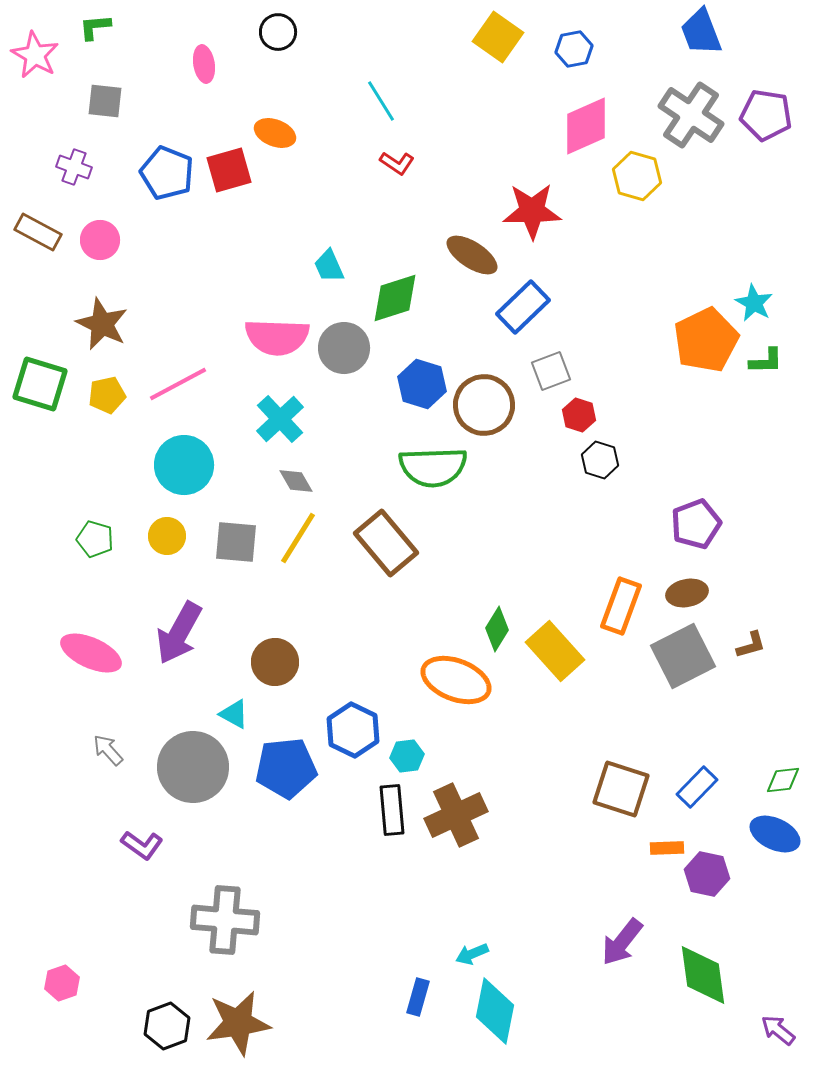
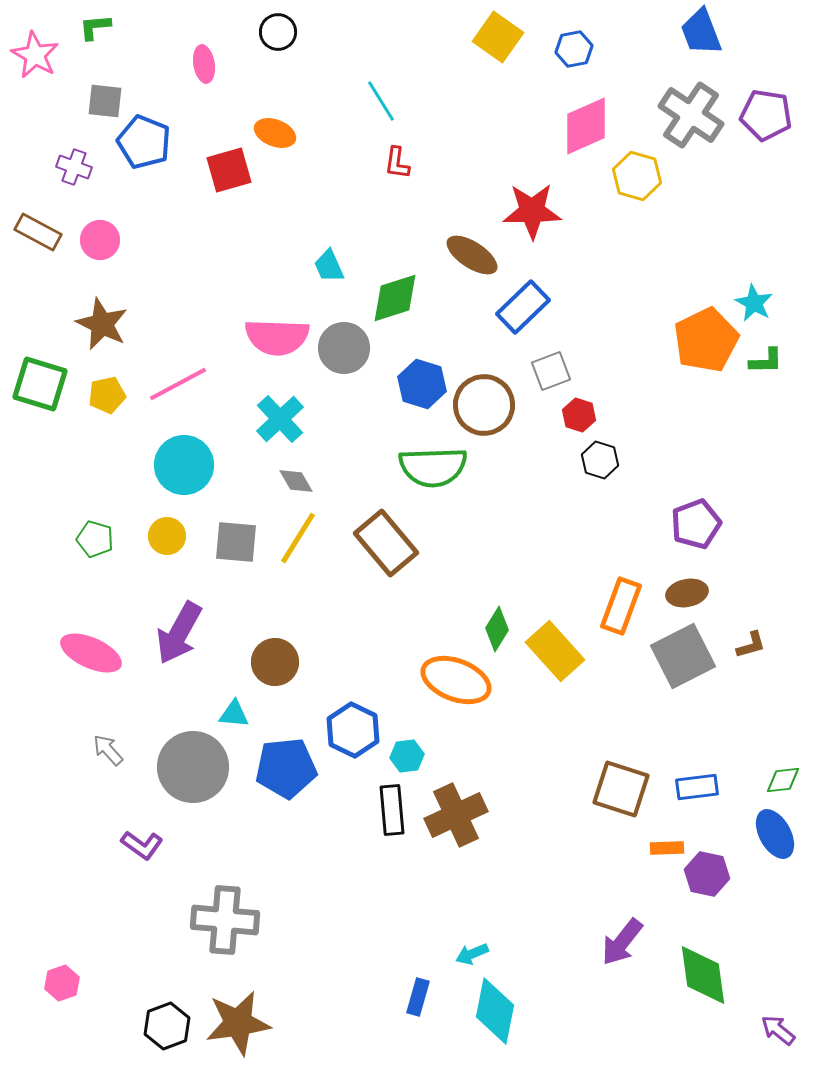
red L-shape at (397, 163): rotated 64 degrees clockwise
blue pentagon at (167, 173): moved 23 px left, 31 px up
cyan triangle at (234, 714): rotated 24 degrees counterclockwise
blue rectangle at (697, 787): rotated 39 degrees clockwise
blue ellipse at (775, 834): rotated 36 degrees clockwise
